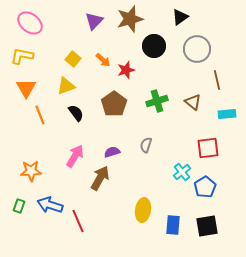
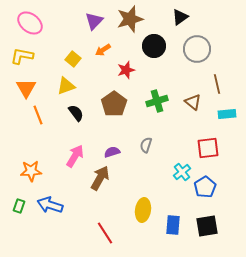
orange arrow: moved 10 px up; rotated 105 degrees clockwise
brown line: moved 4 px down
orange line: moved 2 px left
red line: moved 27 px right, 12 px down; rotated 10 degrees counterclockwise
